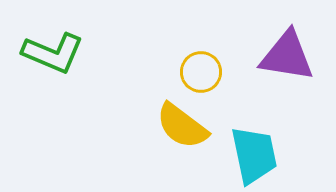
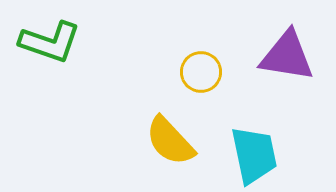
green L-shape: moved 3 px left, 11 px up; rotated 4 degrees counterclockwise
yellow semicircle: moved 12 px left, 15 px down; rotated 10 degrees clockwise
